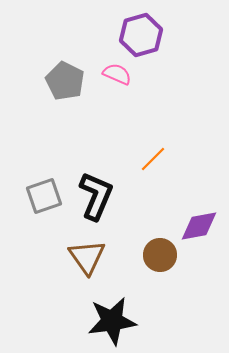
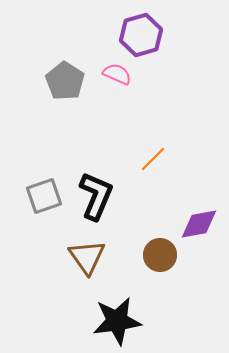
gray pentagon: rotated 6 degrees clockwise
purple diamond: moved 2 px up
black star: moved 5 px right
